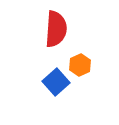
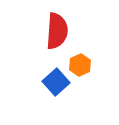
red semicircle: moved 1 px right, 2 px down
